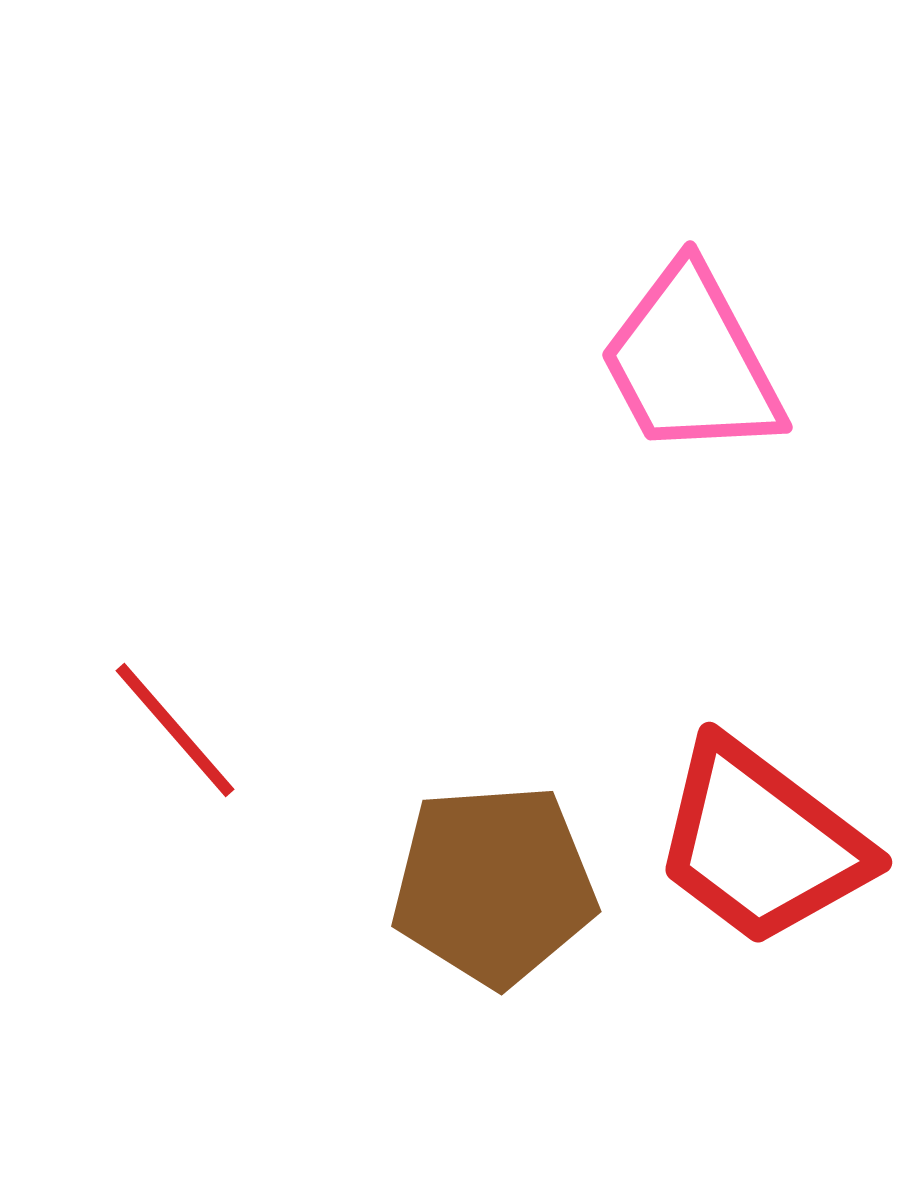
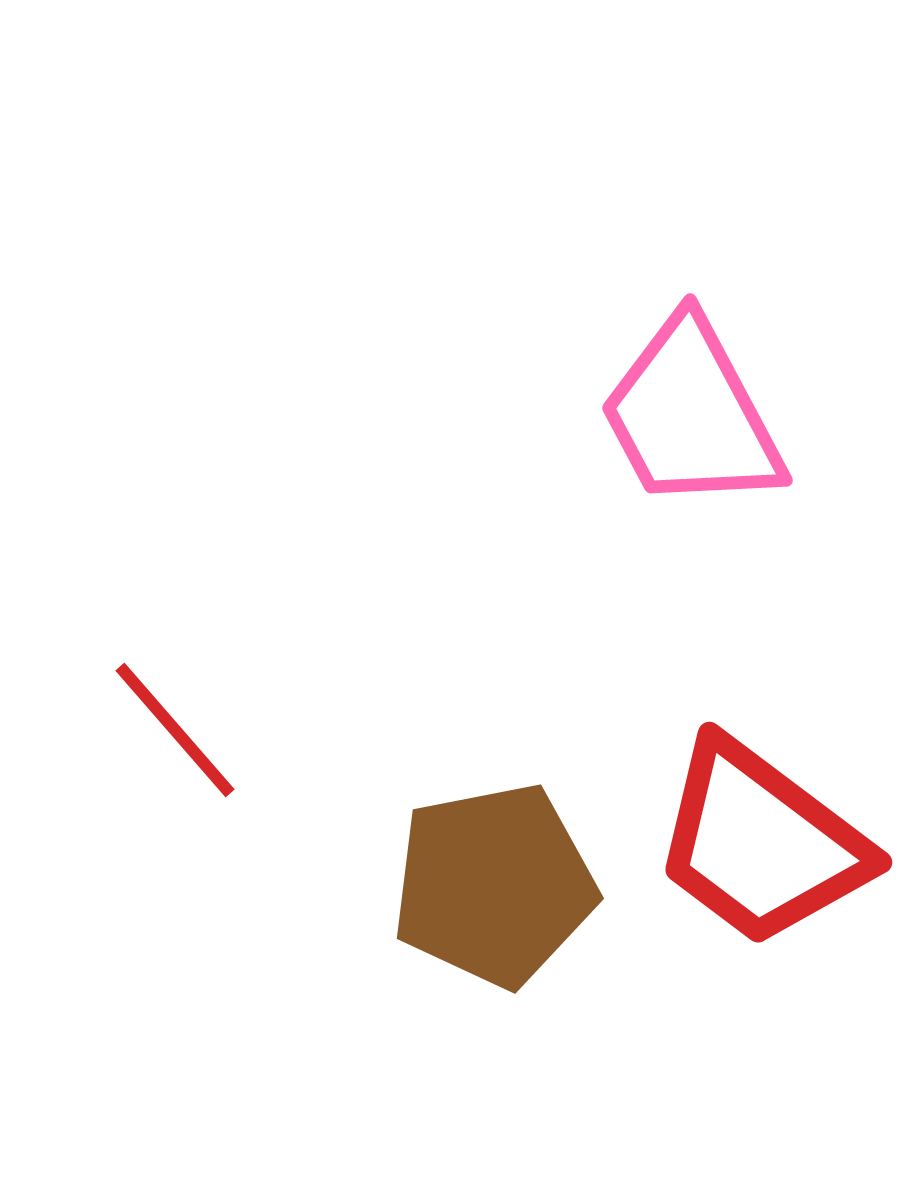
pink trapezoid: moved 53 px down
brown pentagon: rotated 7 degrees counterclockwise
